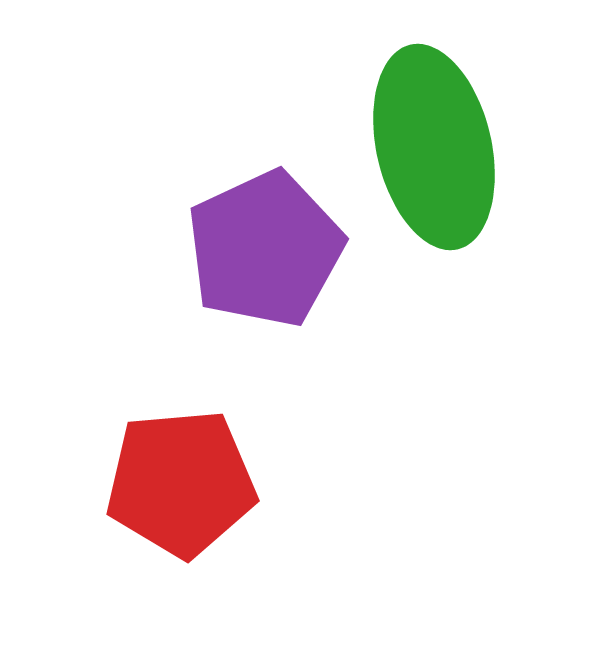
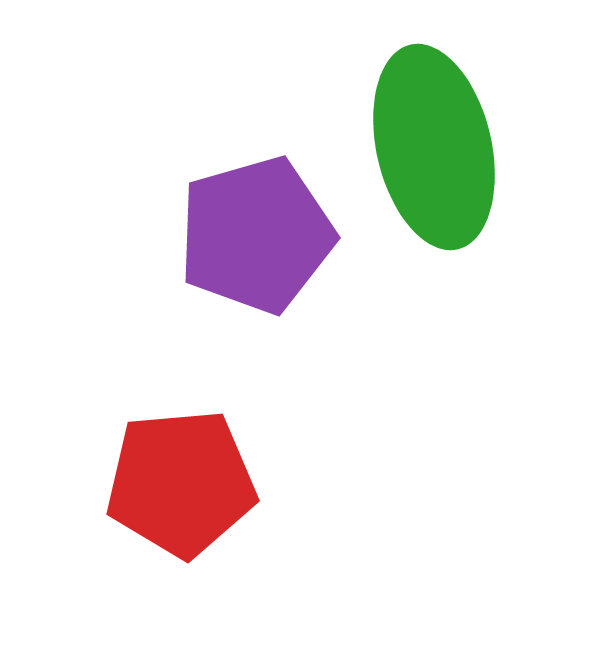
purple pentagon: moved 9 px left, 14 px up; rotated 9 degrees clockwise
